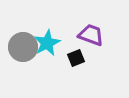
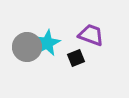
gray circle: moved 4 px right
